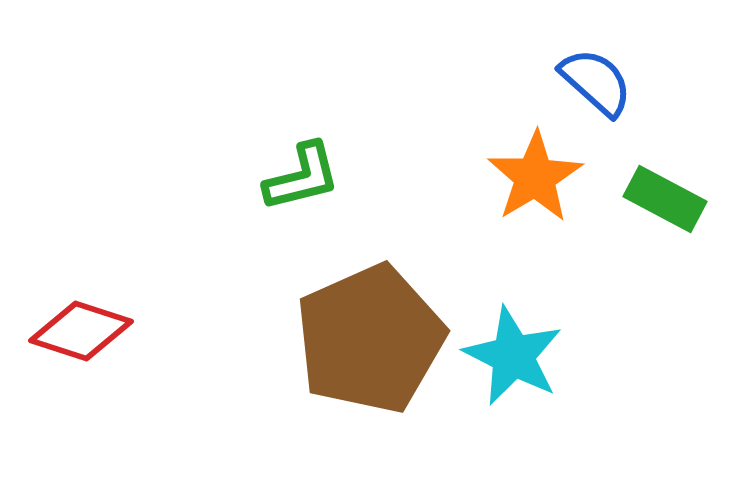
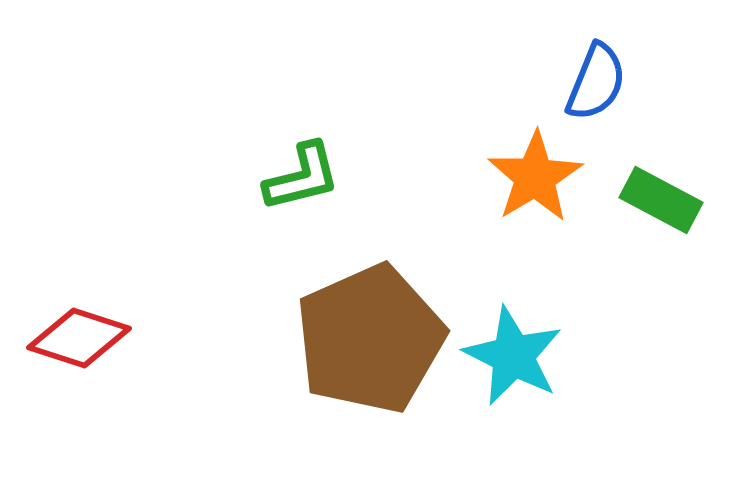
blue semicircle: rotated 70 degrees clockwise
green rectangle: moved 4 px left, 1 px down
red diamond: moved 2 px left, 7 px down
